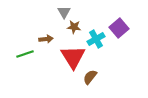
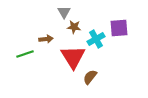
purple square: rotated 36 degrees clockwise
